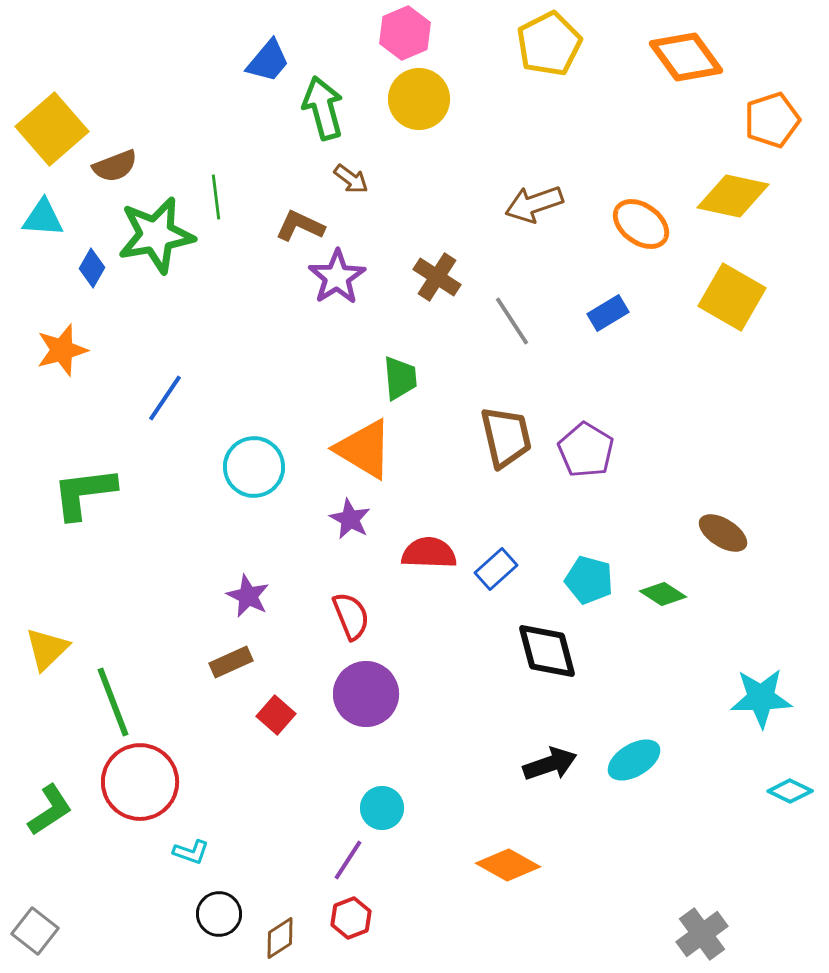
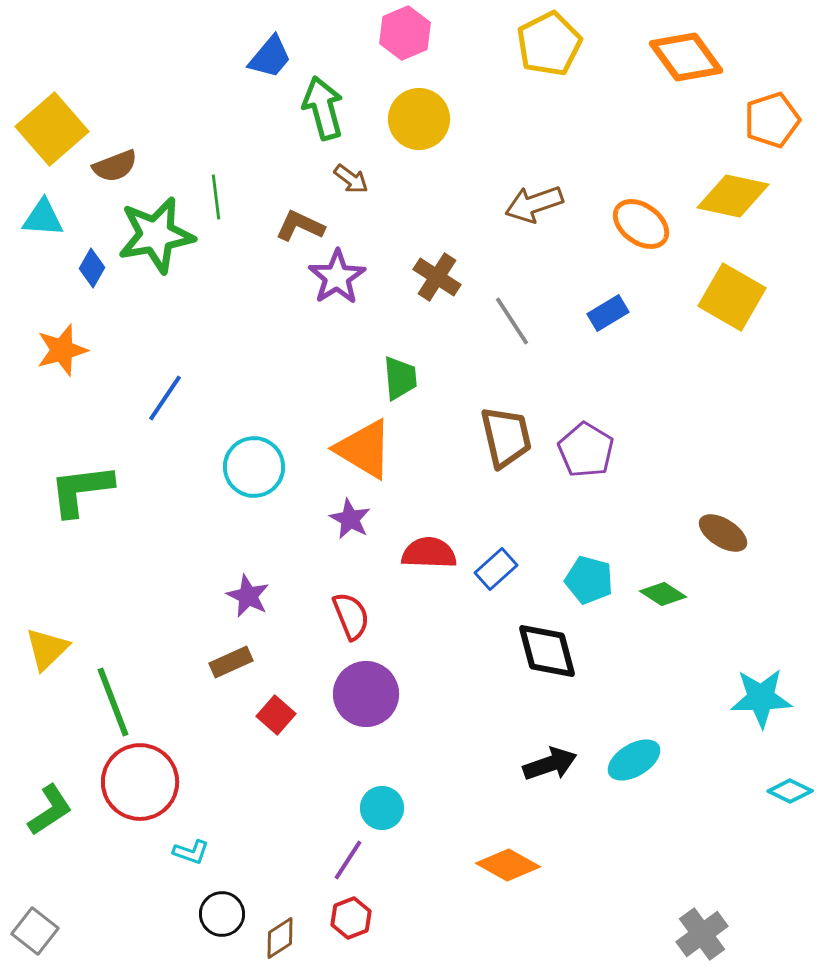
blue trapezoid at (268, 61): moved 2 px right, 4 px up
yellow circle at (419, 99): moved 20 px down
green L-shape at (84, 493): moved 3 px left, 3 px up
black circle at (219, 914): moved 3 px right
